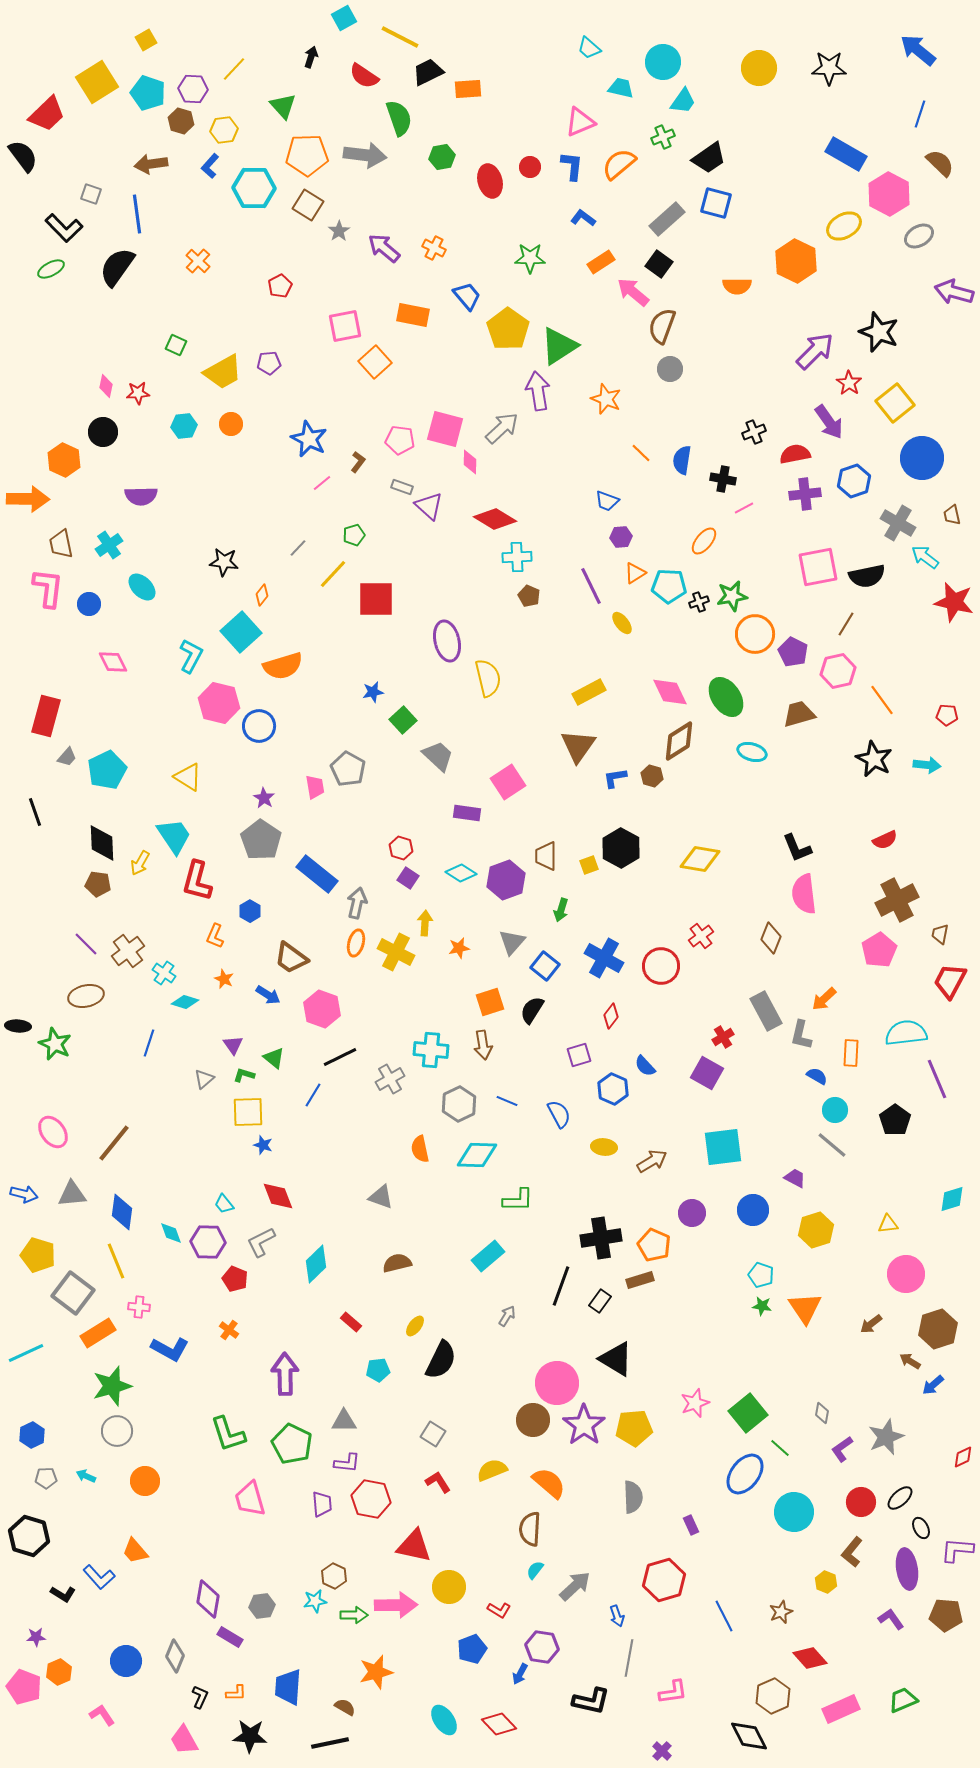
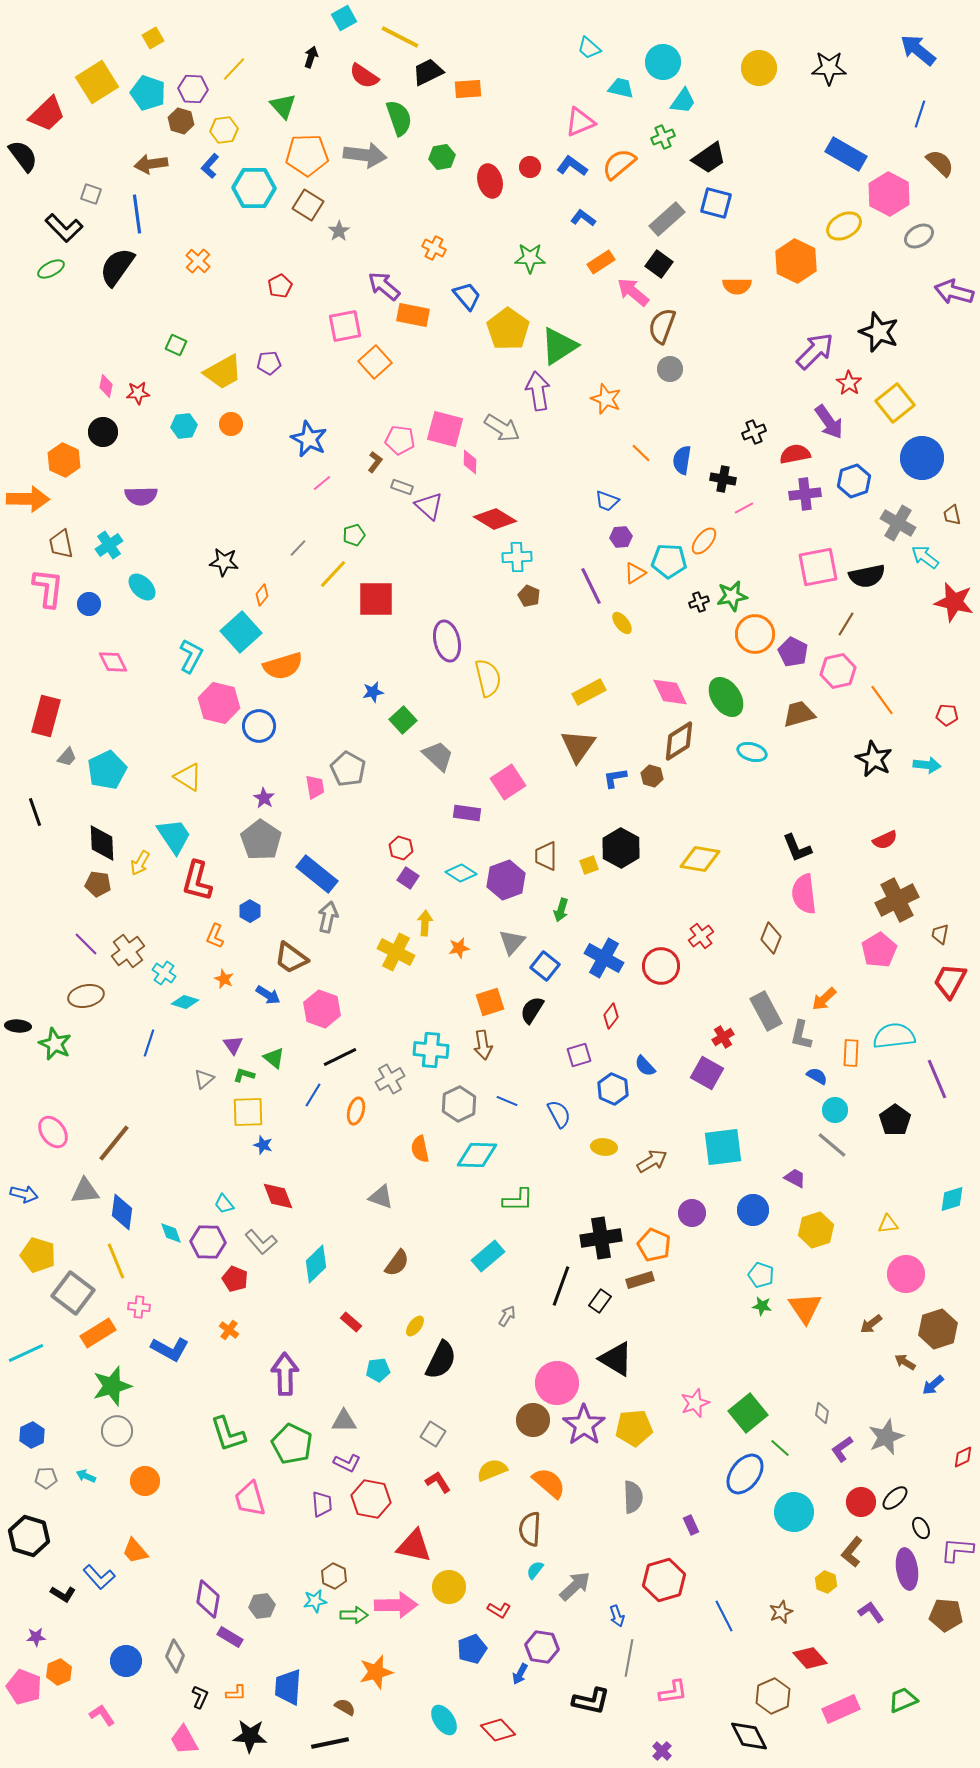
yellow square at (146, 40): moved 7 px right, 2 px up
blue L-shape at (572, 166): rotated 60 degrees counterclockwise
purple arrow at (384, 248): moved 38 px down
gray arrow at (502, 428): rotated 75 degrees clockwise
brown L-shape at (358, 462): moved 17 px right
cyan pentagon at (669, 586): moved 25 px up
gray arrow at (357, 903): moved 29 px left, 14 px down
orange ellipse at (356, 943): moved 168 px down
cyan semicircle at (906, 1033): moved 12 px left, 3 px down
gray triangle at (72, 1194): moved 13 px right, 3 px up
gray L-shape at (261, 1242): rotated 104 degrees counterclockwise
brown semicircle at (397, 1263): rotated 140 degrees clockwise
brown arrow at (910, 1361): moved 5 px left, 1 px down
purple L-shape at (347, 1463): rotated 20 degrees clockwise
black ellipse at (900, 1498): moved 5 px left
purple L-shape at (891, 1619): moved 20 px left, 7 px up
red diamond at (499, 1724): moved 1 px left, 6 px down
